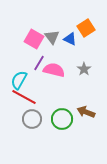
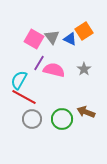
orange square: moved 2 px left, 3 px down
